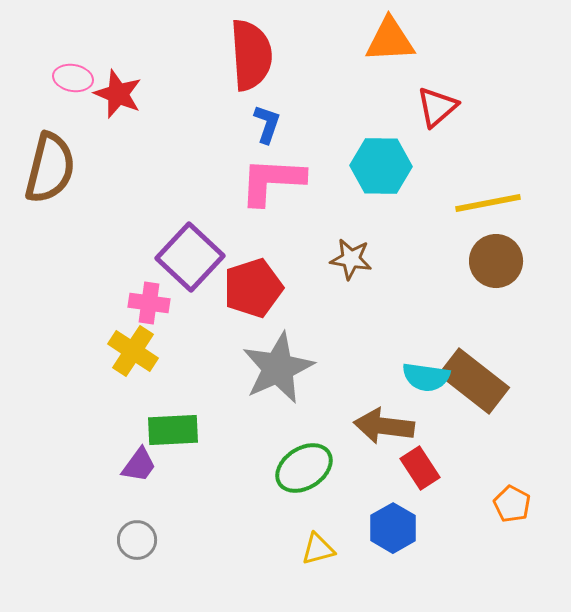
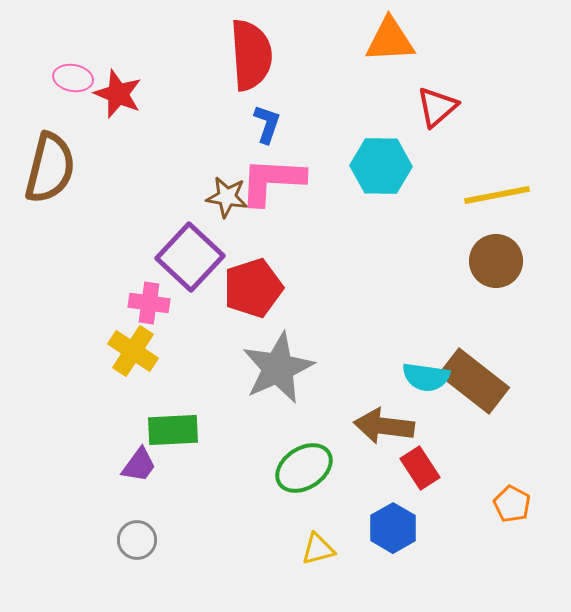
yellow line: moved 9 px right, 8 px up
brown star: moved 124 px left, 62 px up
